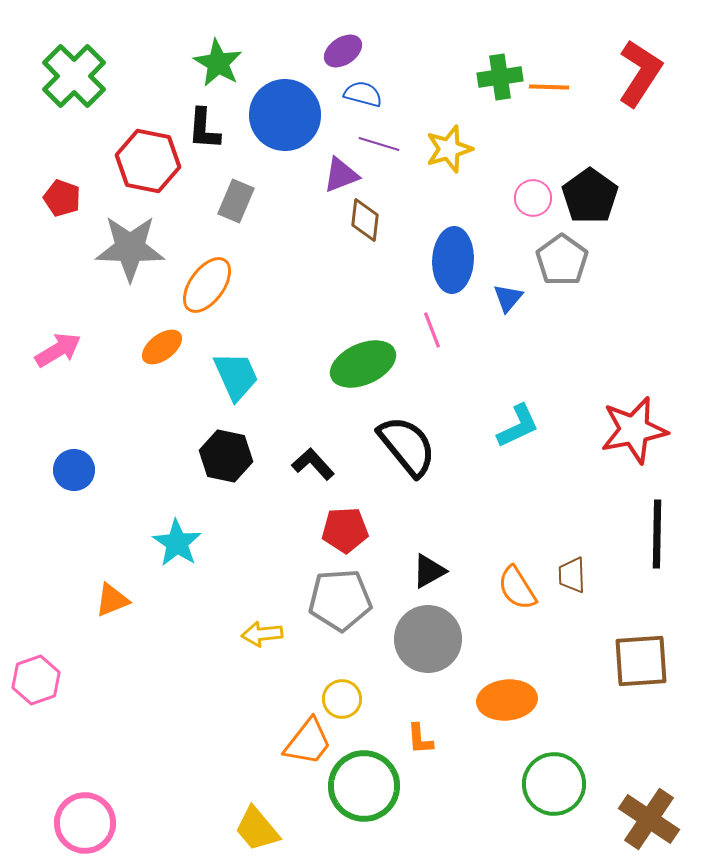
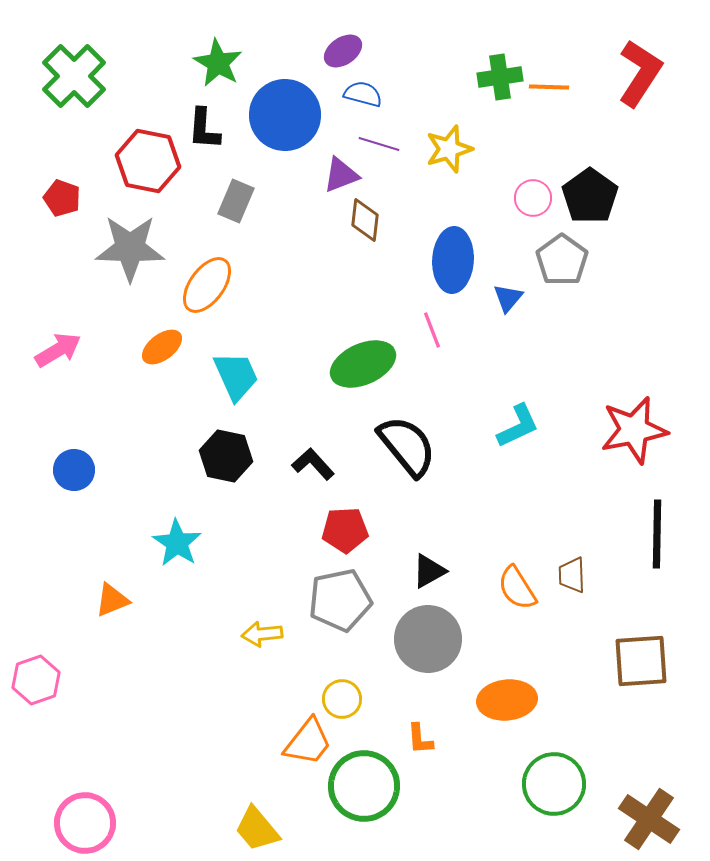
gray pentagon at (340, 600): rotated 8 degrees counterclockwise
